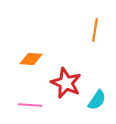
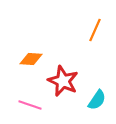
orange line: rotated 15 degrees clockwise
red star: moved 3 px left, 2 px up
pink line: rotated 15 degrees clockwise
